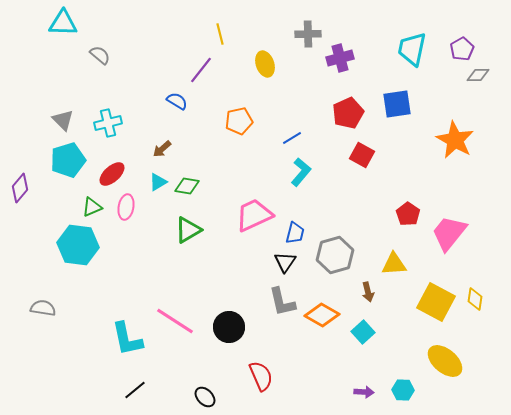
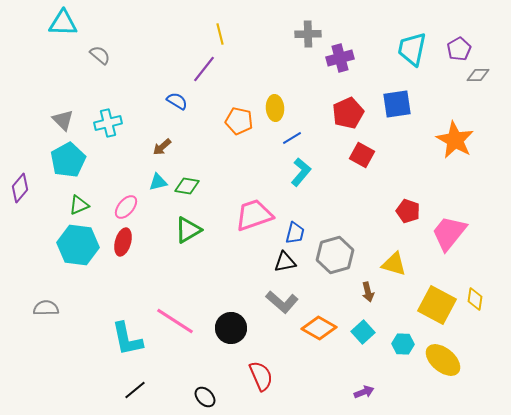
purple pentagon at (462, 49): moved 3 px left
yellow ellipse at (265, 64): moved 10 px right, 44 px down; rotated 15 degrees clockwise
purple line at (201, 70): moved 3 px right, 1 px up
orange pentagon at (239, 121): rotated 24 degrees clockwise
brown arrow at (162, 149): moved 2 px up
cyan pentagon at (68, 160): rotated 12 degrees counterclockwise
red ellipse at (112, 174): moved 11 px right, 68 px down; rotated 32 degrees counterclockwise
cyan triangle at (158, 182): rotated 18 degrees clockwise
green triangle at (92, 207): moved 13 px left, 2 px up
pink ellipse at (126, 207): rotated 30 degrees clockwise
red pentagon at (408, 214): moved 3 px up; rotated 15 degrees counterclockwise
pink trapezoid at (254, 215): rotated 6 degrees clockwise
black triangle at (285, 262): rotated 45 degrees clockwise
yellow triangle at (394, 264): rotated 20 degrees clockwise
gray L-shape at (282, 302): rotated 36 degrees counterclockwise
yellow square at (436, 302): moved 1 px right, 3 px down
gray semicircle at (43, 308): moved 3 px right; rotated 10 degrees counterclockwise
orange diamond at (322, 315): moved 3 px left, 13 px down
black circle at (229, 327): moved 2 px right, 1 px down
yellow ellipse at (445, 361): moved 2 px left, 1 px up
cyan hexagon at (403, 390): moved 46 px up
purple arrow at (364, 392): rotated 24 degrees counterclockwise
